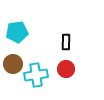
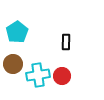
cyan pentagon: rotated 25 degrees counterclockwise
red circle: moved 4 px left, 7 px down
cyan cross: moved 2 px right
